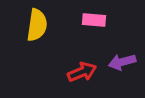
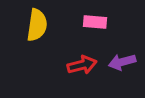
pink rectangle: moved 1 px right, 2 px down
red arrow: moved 7 px up; rotated 8 degrees clockwise
